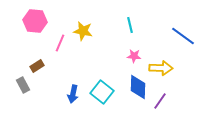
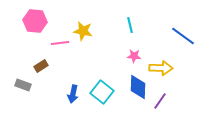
pink line: rotated 60 degrees clockwise
brown rectangle: moved 4 px right
gray rectangle: rotated 42 degrees counterclockwise
